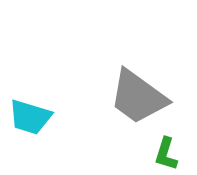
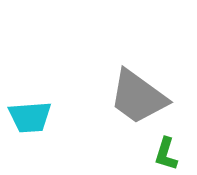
cyan trapezoid: rotated 21 degrees counterclockwise
